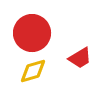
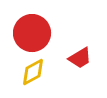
yellow diamond: moved 1 px down; rotated 12 degrees counterclockwise
